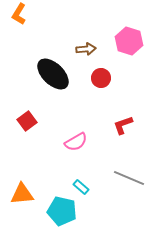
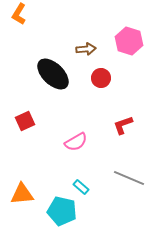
red square: moved 2 px left; rotated 12 degrees clockwise
